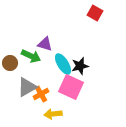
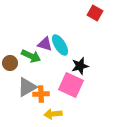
cyan ellipse: moved 3 px left, 19 px up
pink square: moved 2 px up
orange cross: rotated 28 degrees clockwise
